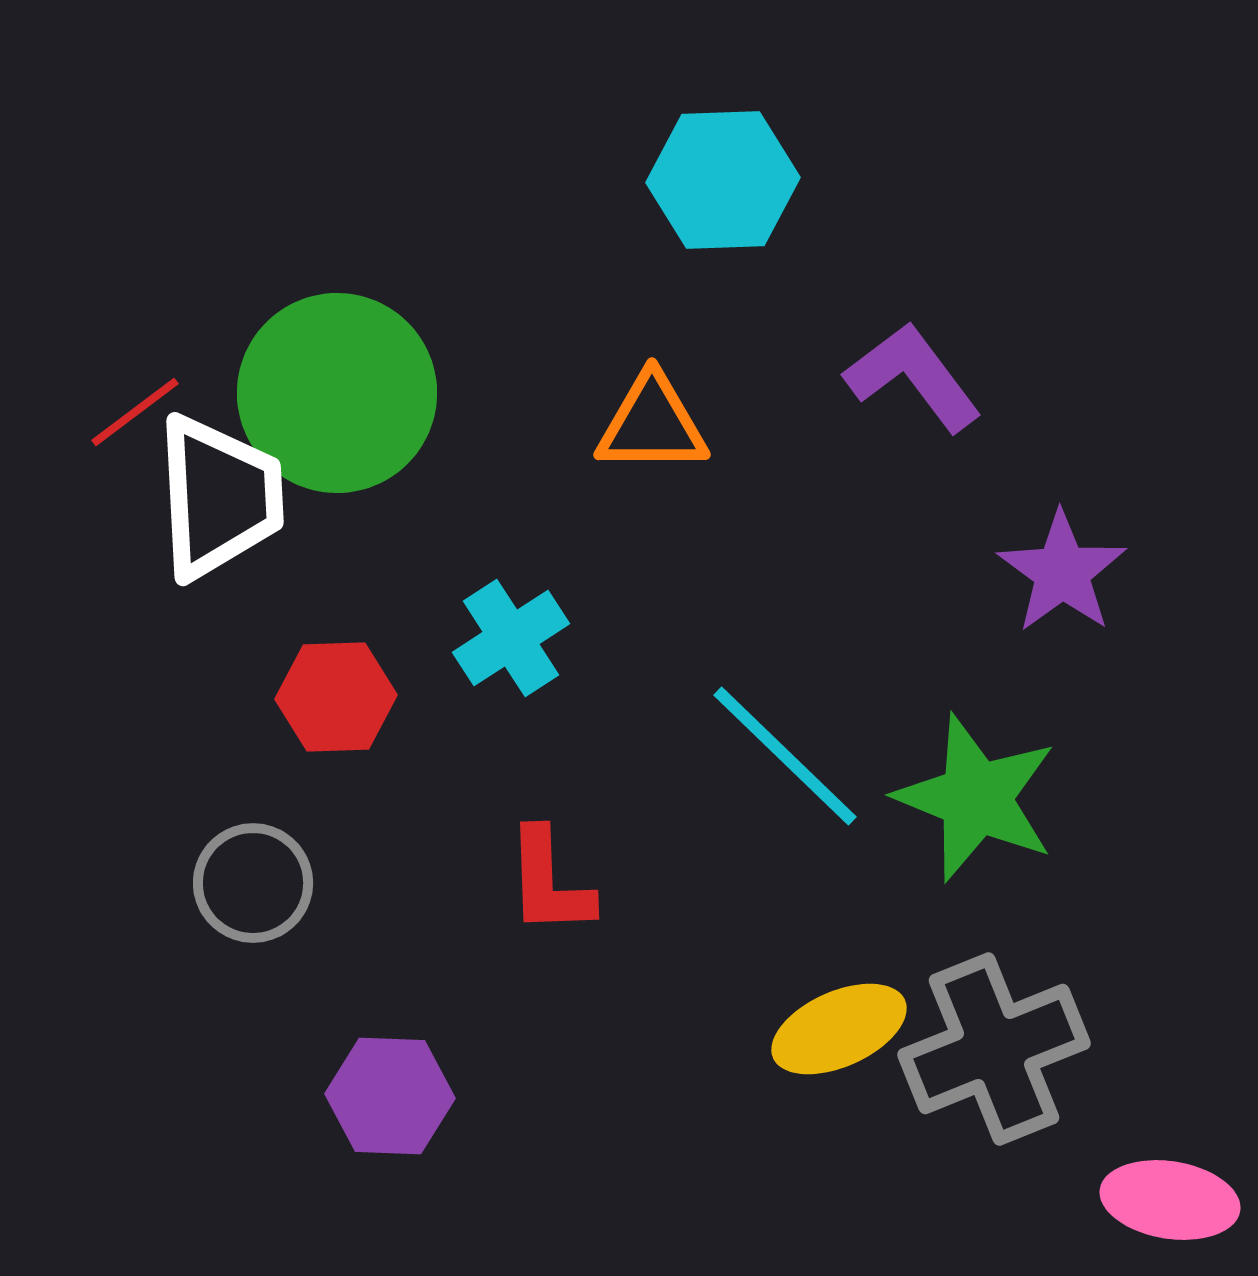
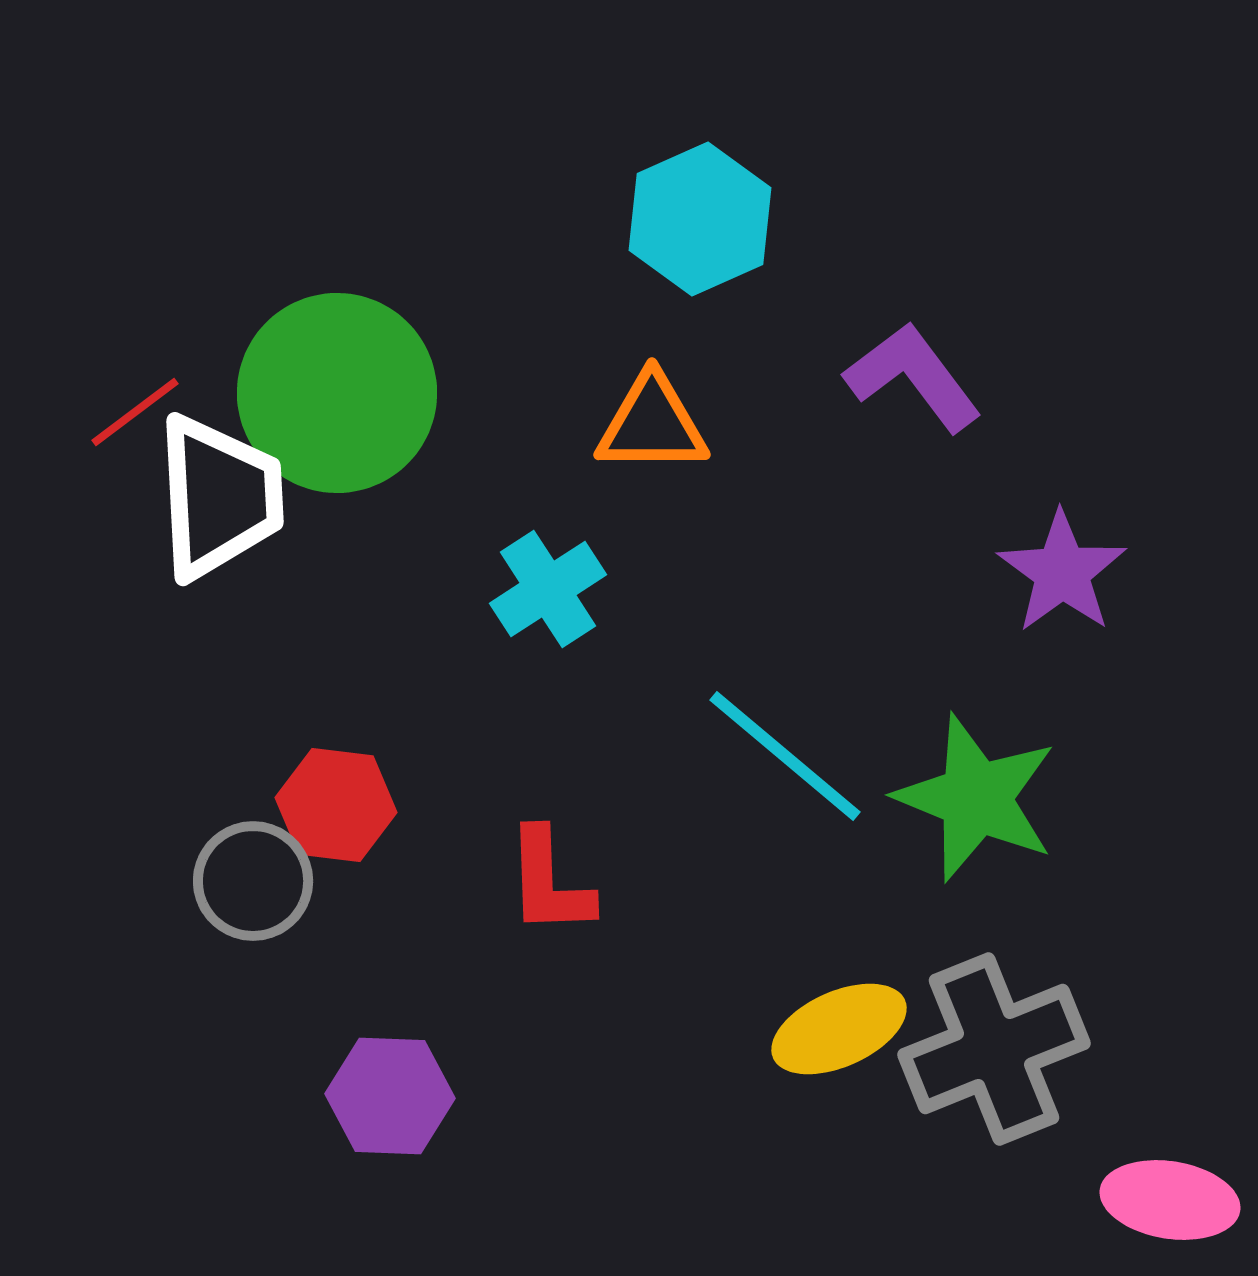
cyan hexagon: moved 23 px left, 39 px down; rotated 22 degrees counterclockwise
cyan cross: moved 37 px right, 49 px up
red hexagon: moved 108 px down; rotated 9 degrees clockwise
cyan line: rotated 4 degrees counterclockwise
gray circle: moved 2 px up
